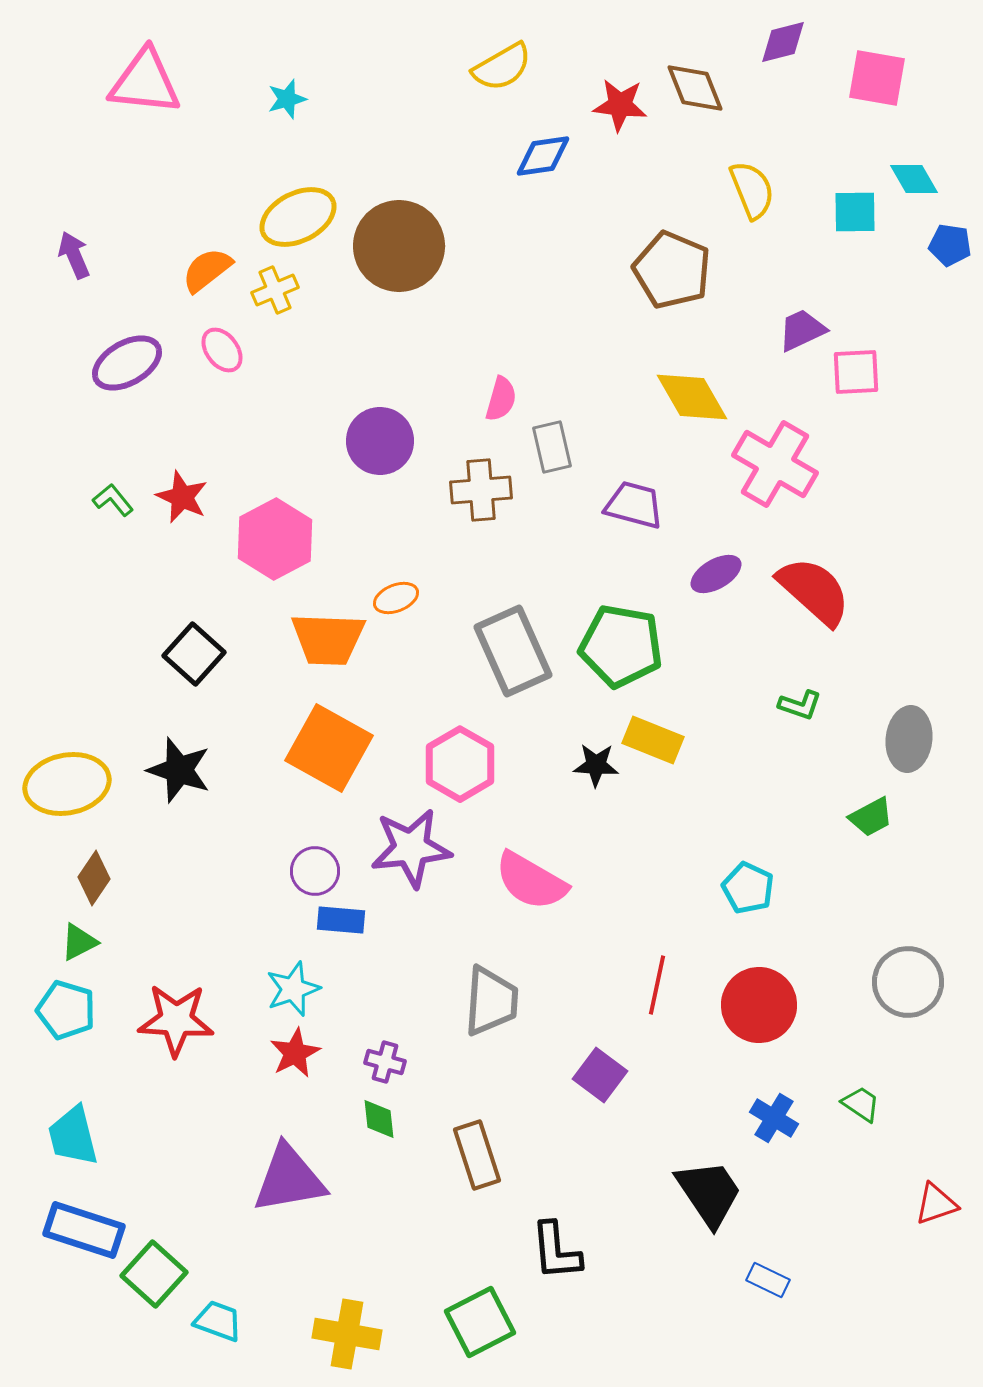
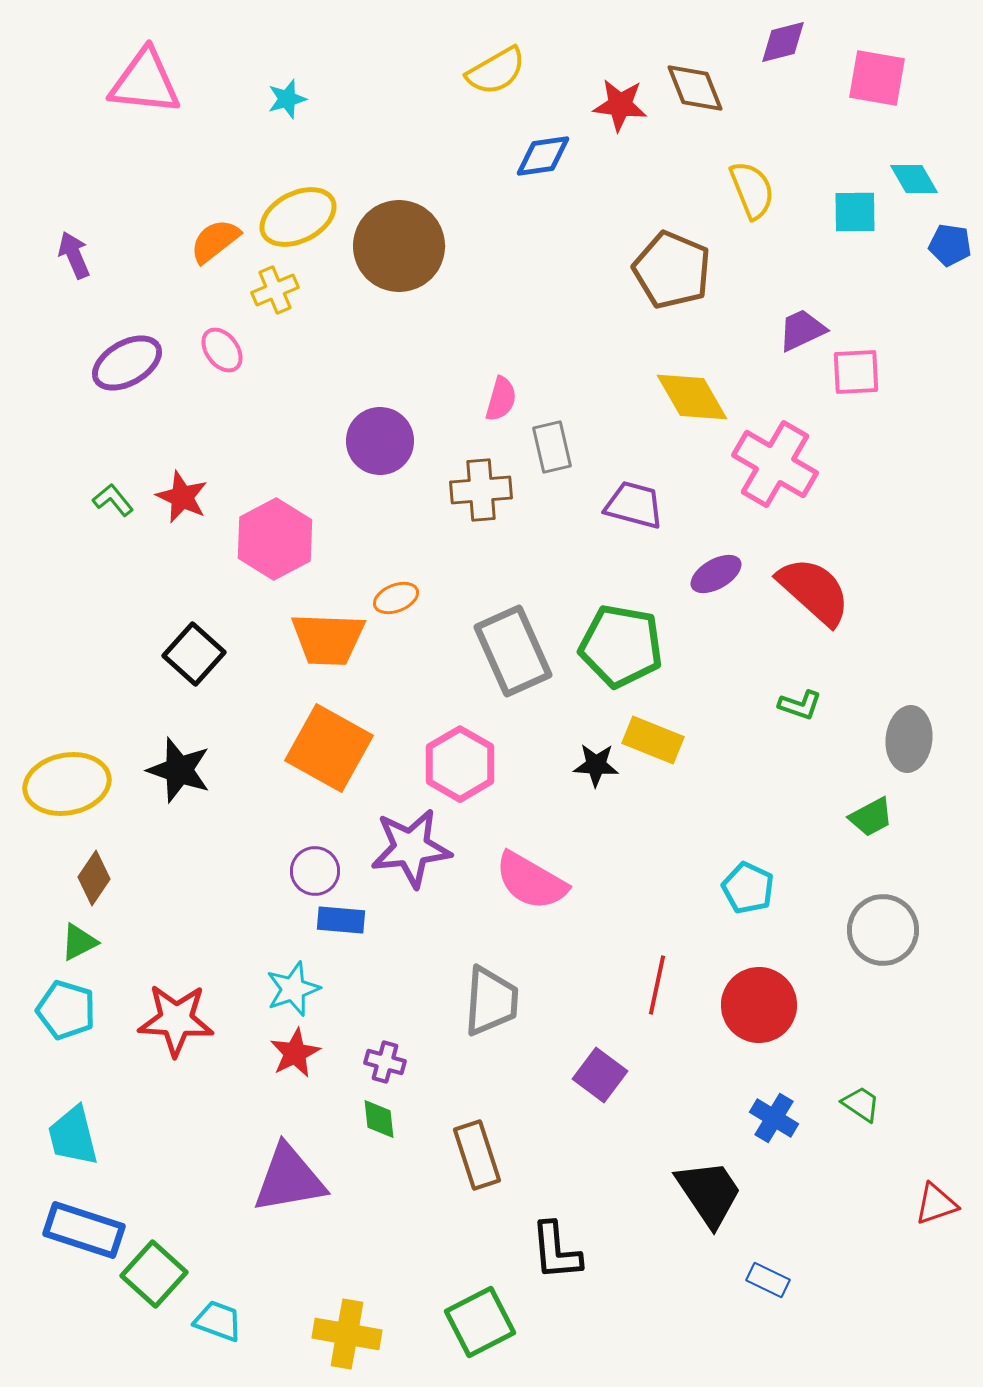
yellow semicircle at (502, 67): moved 6 px left, 4 px down
orange semicircle at (207, 270): moved 8 px right, 29 px up
gray circle at (908, 982): moved 25 px left, 52 px up
